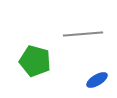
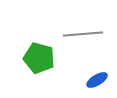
green pentagon: moved 4 px right, 3 px up
